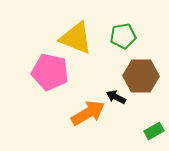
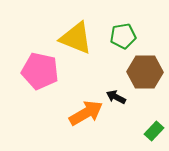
pink pentagon: moved 10 px left, 1 px up
brown hexagon: moved 4 px right, 4 px up
orange arrow: moved 2 px left
green rectangle: rotated 18 degrees counterclockwise
